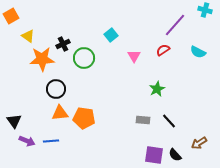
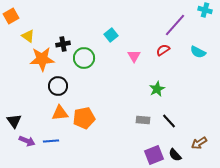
black cross: rotated 16 degrees clockwise
black circle: moved 2 px right, 3 px up
orange pentagon: rotated 20 degrees counterclockwise
purple square: rotated 30 degrees counterclockwise
